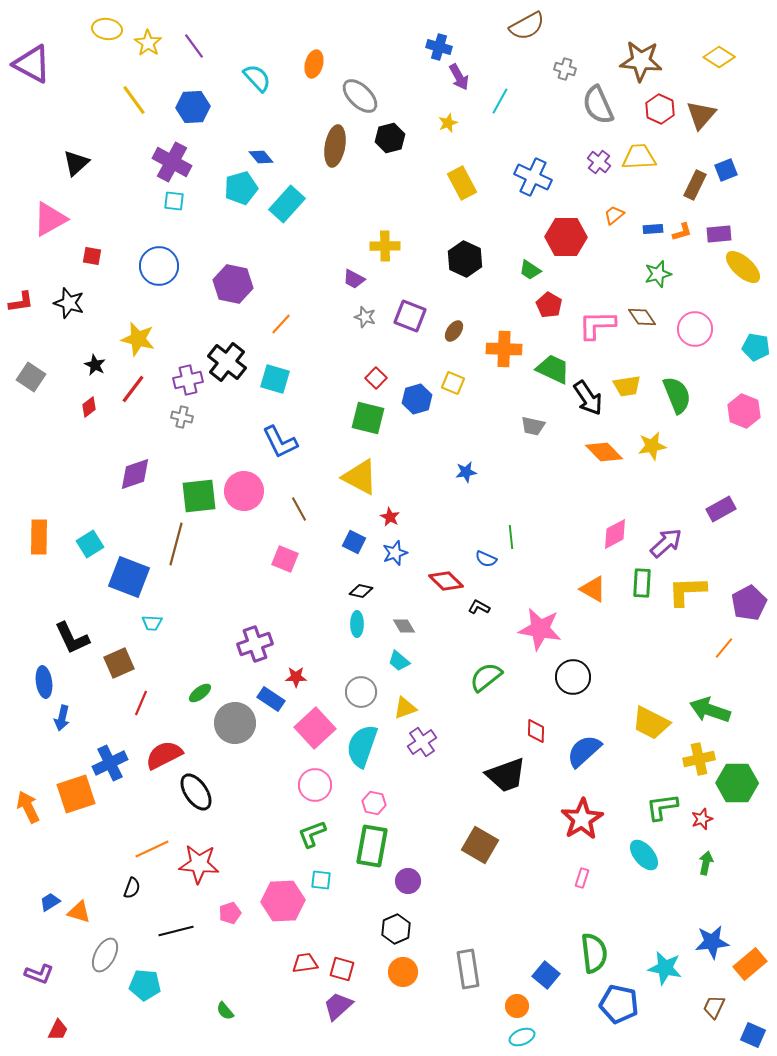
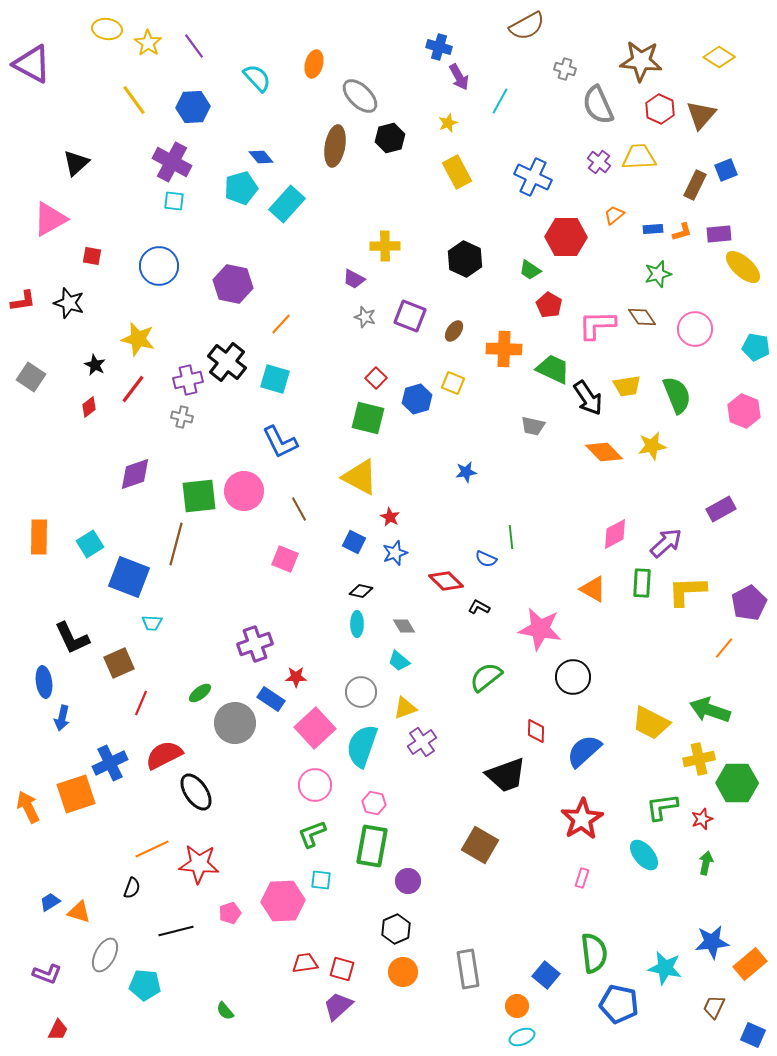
yellow rectangle at (462, 183): moved 5 px left, 11 px up
red L-shape at (21, 302): moved 2 px right, 1 px up
purple L-shape at (39, 974): moved 8 px right
